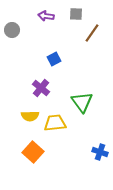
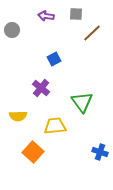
brown line: rotated 12 degrees clockwise
yellow semicircle: moved 12 px left
yellow trapezoid: moved 3 px down
